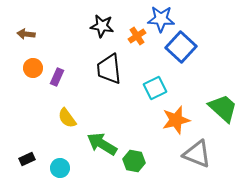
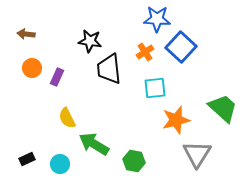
blue star: moved 4 px left
black star: moved 12 px left, 15 px down
orange cross: moved 8 px right, 16 px down
orange circle: moved 1 px left
cyan square: rotated 20 degrees clockwise
yellow semicircle: rotated 10 degrees clockwise
green arrow: moved 8 px left
gray triangle: rotated 40 degrees clockwise
cyan circle: moved 4 px up
